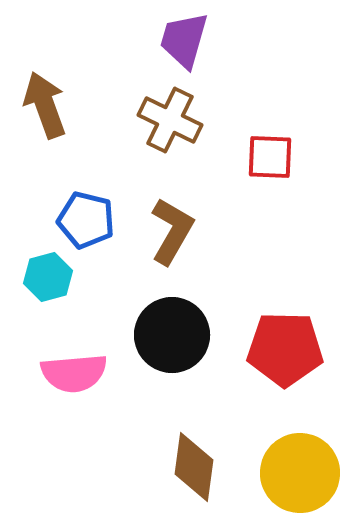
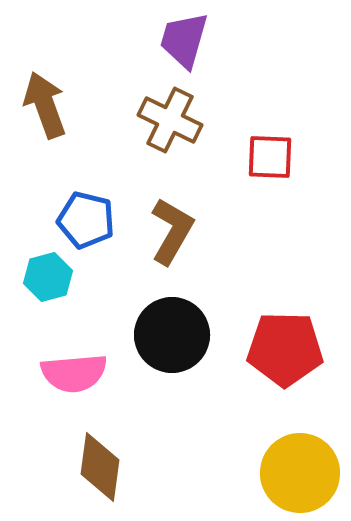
brown diamond: moved 94 px left
